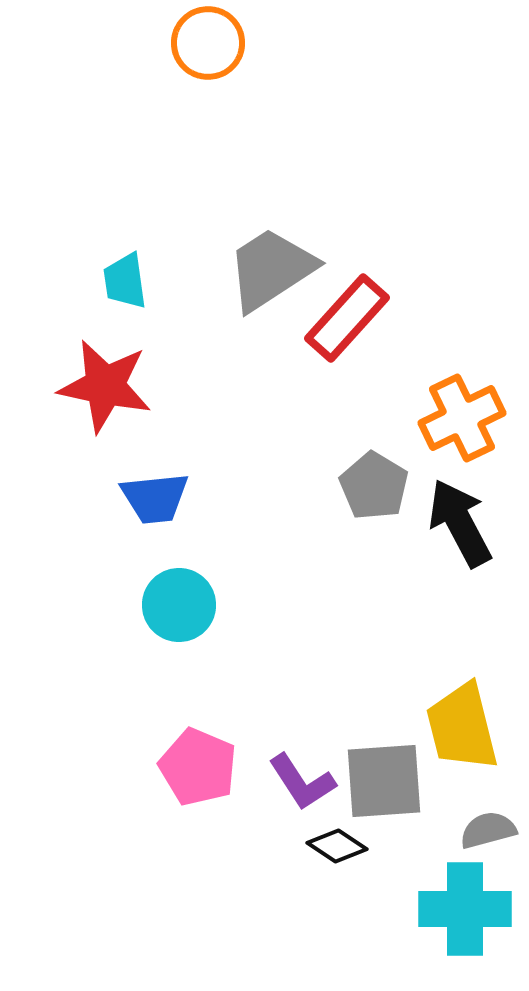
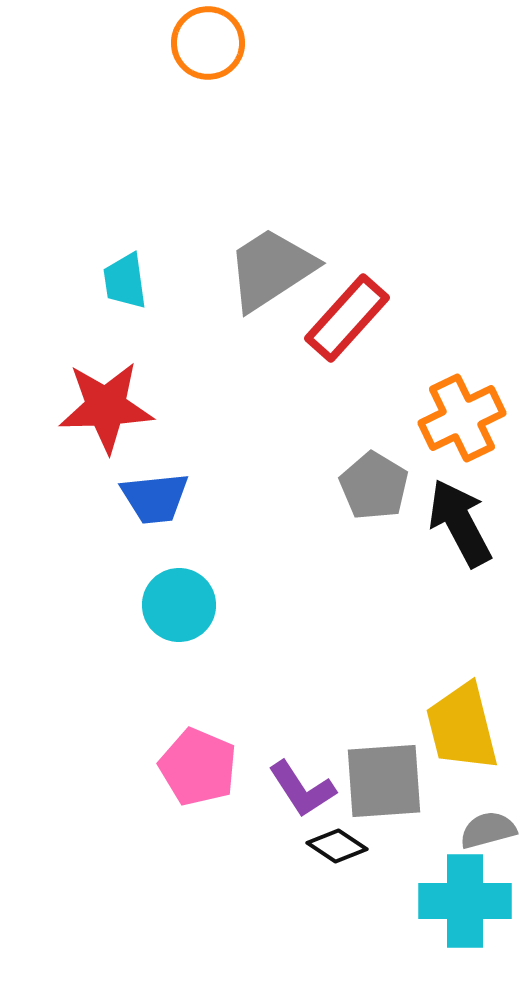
red star: moved 1 px right, 21 px down; rotated 14 degrees counterclockwise
purple L-shape: moved 7 px down
cyan cross: moved 8 px up
